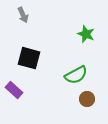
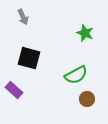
gray arrow: moved 2 px down
green star: moved 1 px left, 1 px up
